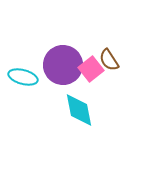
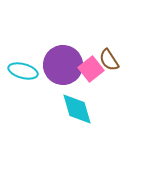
cyan ellipse: moved 6 px up
cyan diamond: moved 2 px left, 1 px up; rotated 6 degrees counterclockwise
